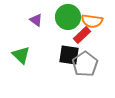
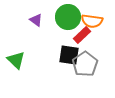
green triangle: moved 5 px left, 5 px down
